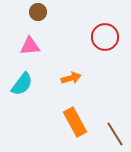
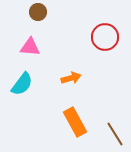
pink triangle: moved 1 px down; rotated 10 degrees clockwise
